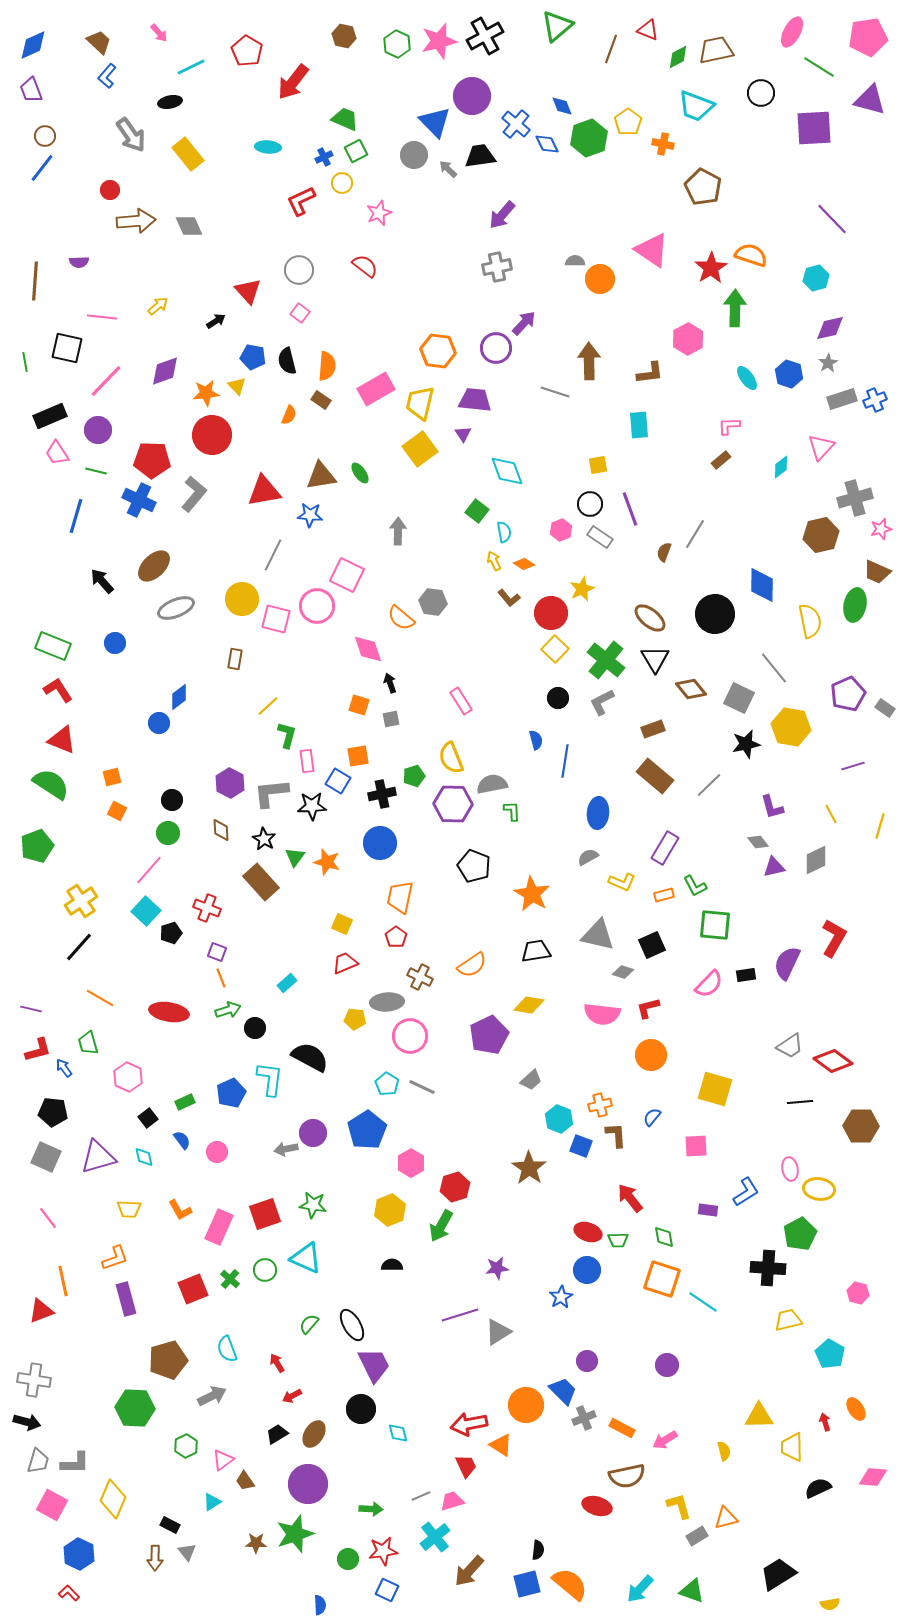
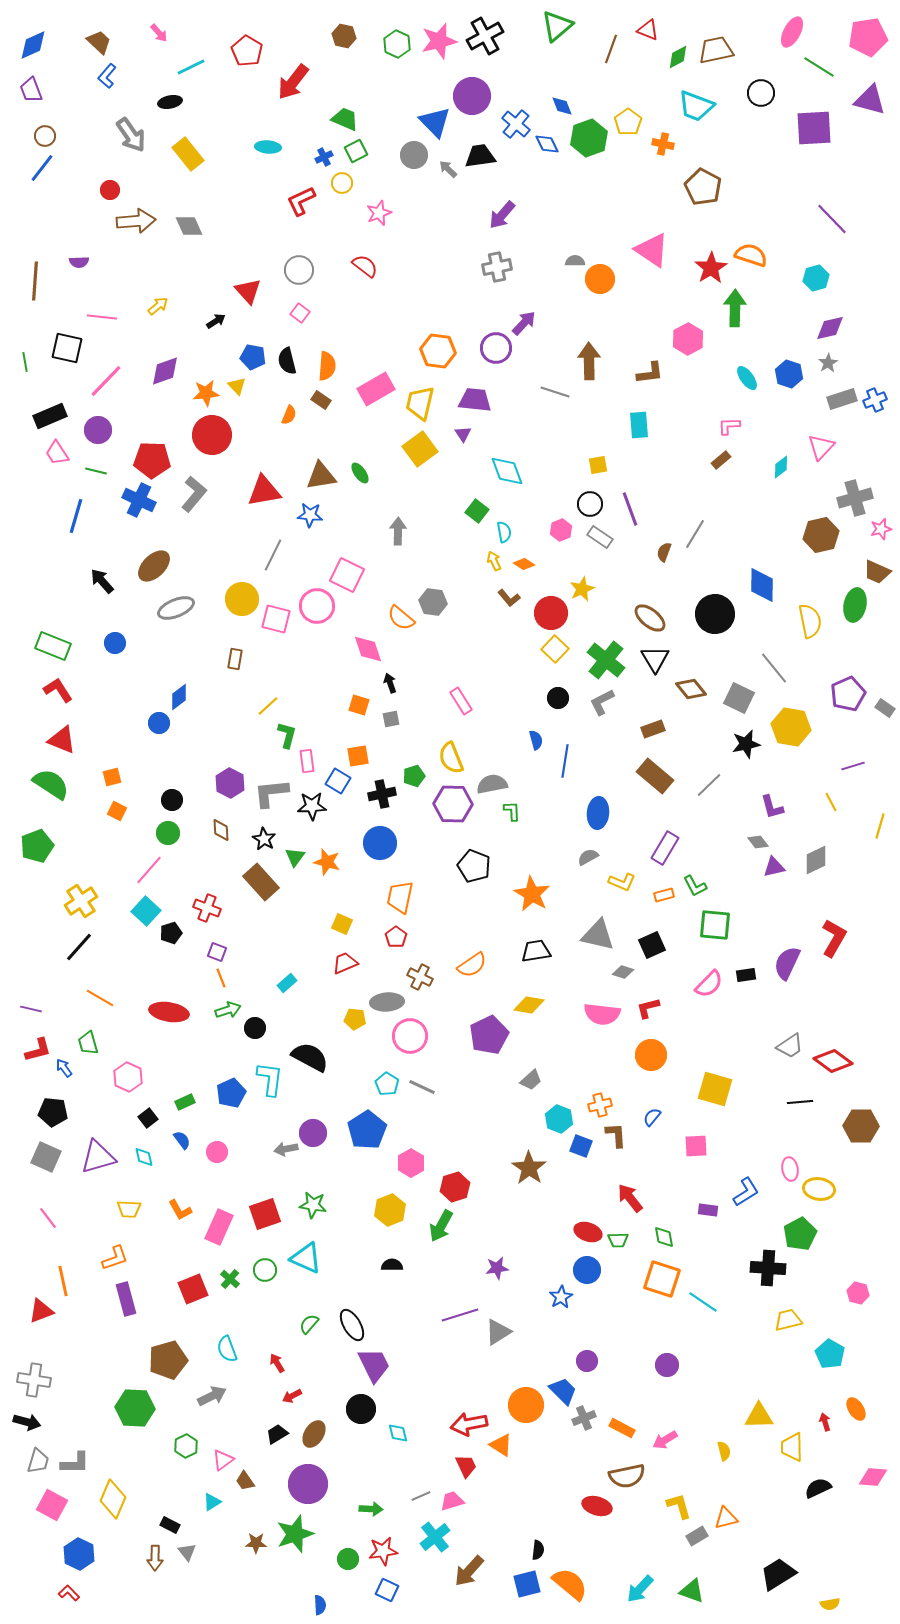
yellow line at (831, 814): moved 12 px up
